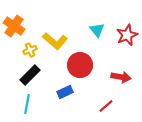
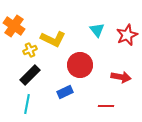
yellow L-shape: moved 2 px left, 2 px up; rotated 15 degrees counterclockwise
red line: rotated 42 degrees clockwise
